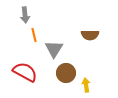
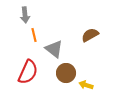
brown semicircle: rotated 150 degrees clockwise
gray triangle: rotated 24 degrees counterclockwise
red semicircle: moved 3 px right; rotated 85 degrees clockwise
yellow arrow: rotated 64 degrees counterclockwise
